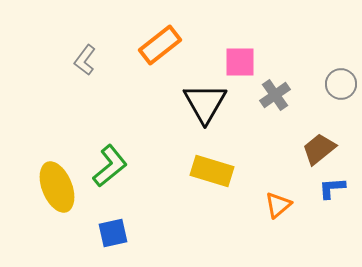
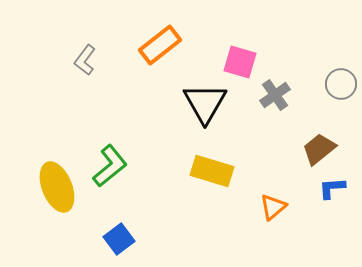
pink square: rotated 16 degrees clockwise
orange triangle: moved 5 px left, 2 px down
blue square: moved 6 px right, 6 px down; rotated 24 degrees counterclockwise
